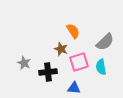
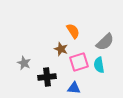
cyan semicircle: moved 2 px left, 2 px up
black cross: moved 1 px left, 5 px down
